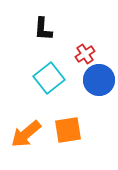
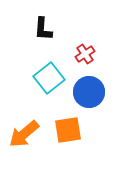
blue circle: moved 10 px left, 12 px down
orange arrow: moved 2 px left
